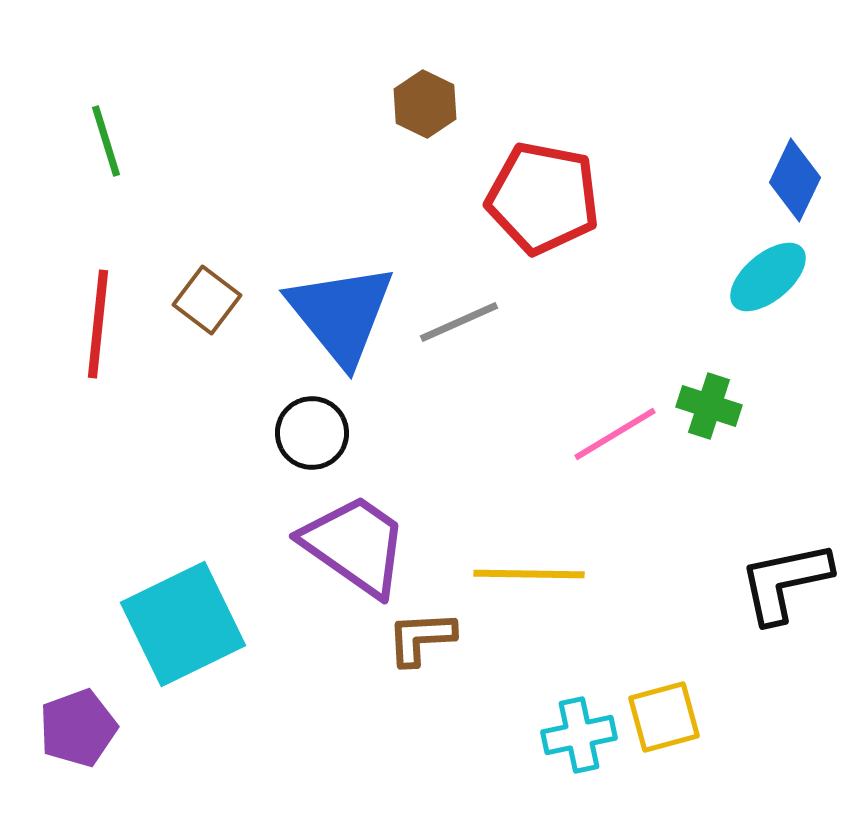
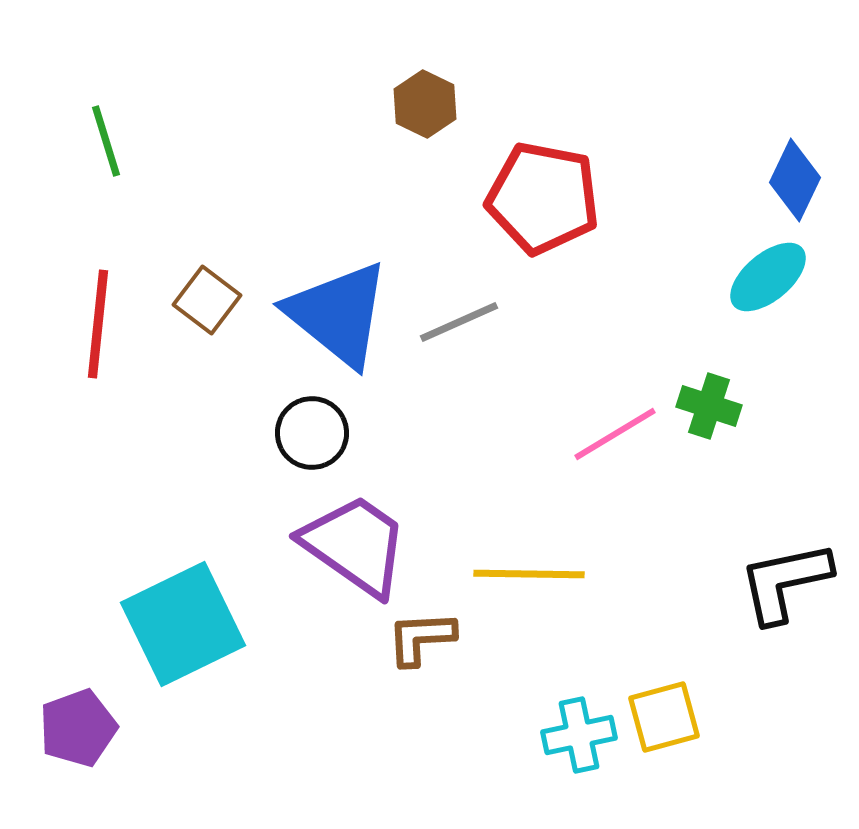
blue triangle: moved 3 px left; rotated 12 degrees counterclockwise
